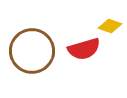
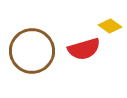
yellow diamond: rotated 15 degrees clockwise
